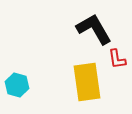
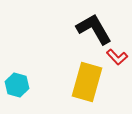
red L-shape: moved 2 px up; rotated 35 degrees counterclockwise
yellow rectangle: rotated 24 degrees clockwise
